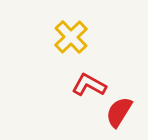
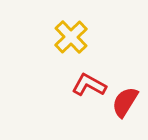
red semicircle: moved 6 px right, 10 px up
